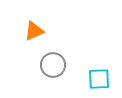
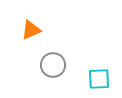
orange triangle: moved 3 px left, 1 px up
